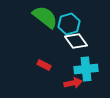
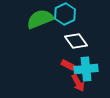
green semicircle: moved 5 px left, 2 px down; rotated 60 degrees counterclockwise
cyan hexagon: moved 4 px left, 10 px up; rotated 10 degrees counterclockwise
red rectangle: moved 24 px right
red arrow: moved 5 px right; rotated 72 degrees clockwise
